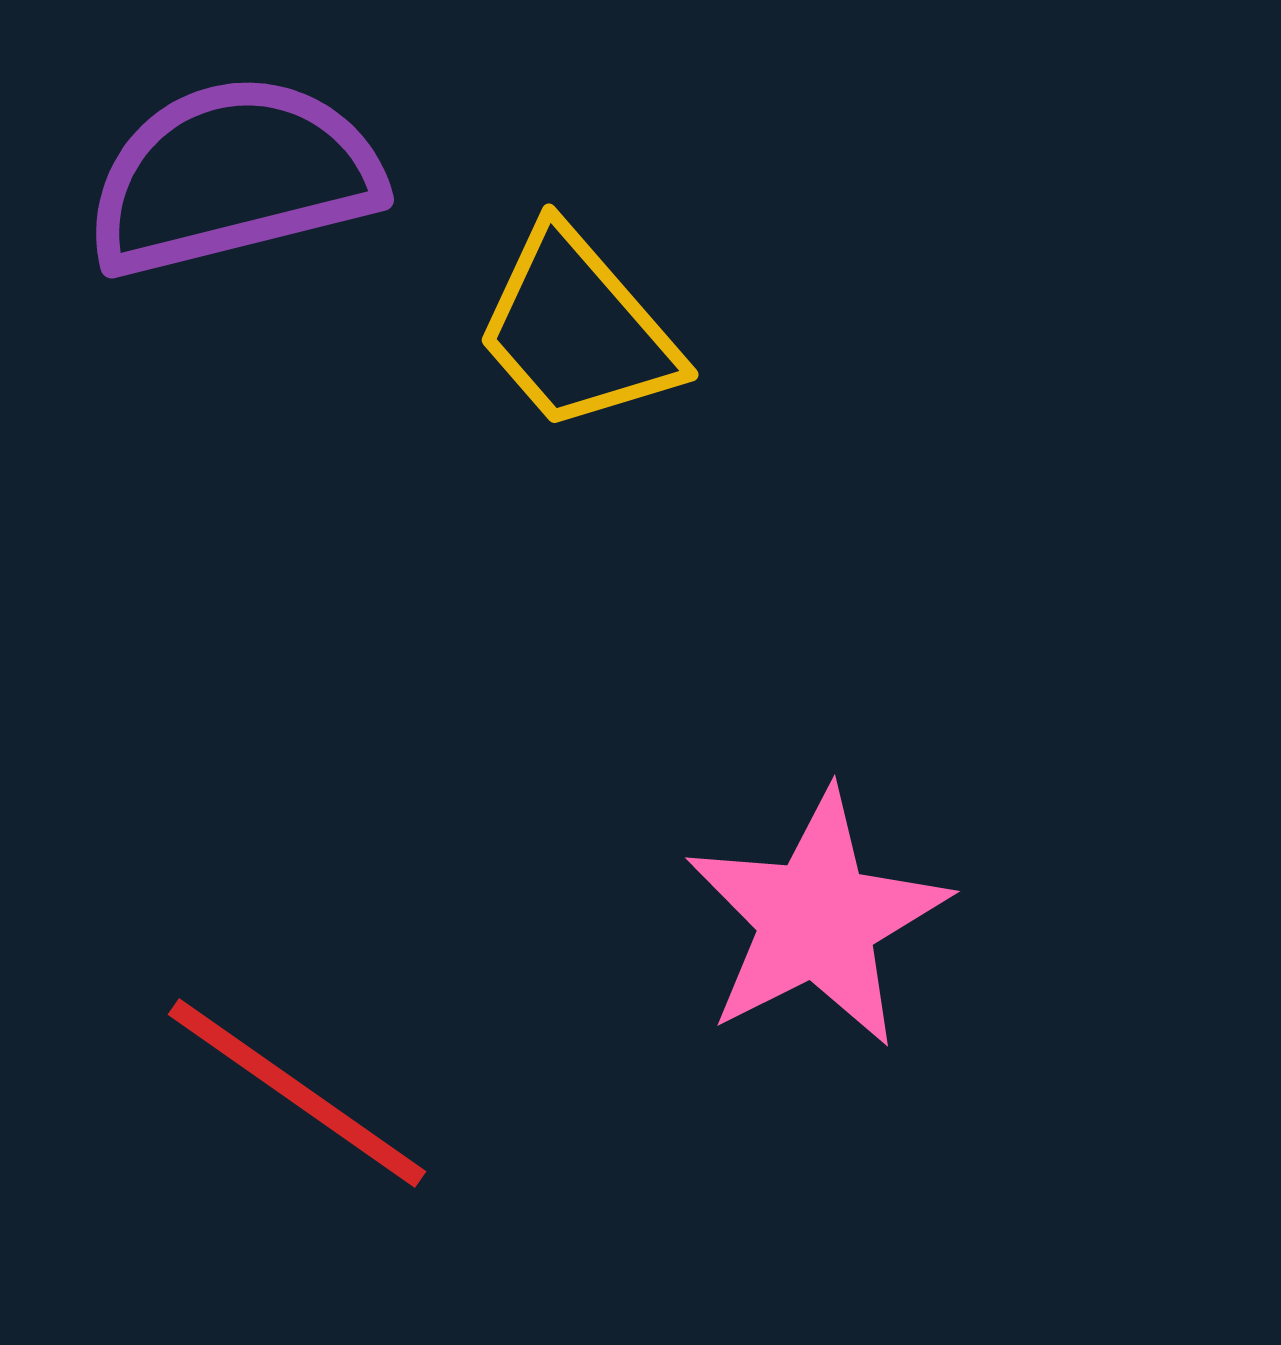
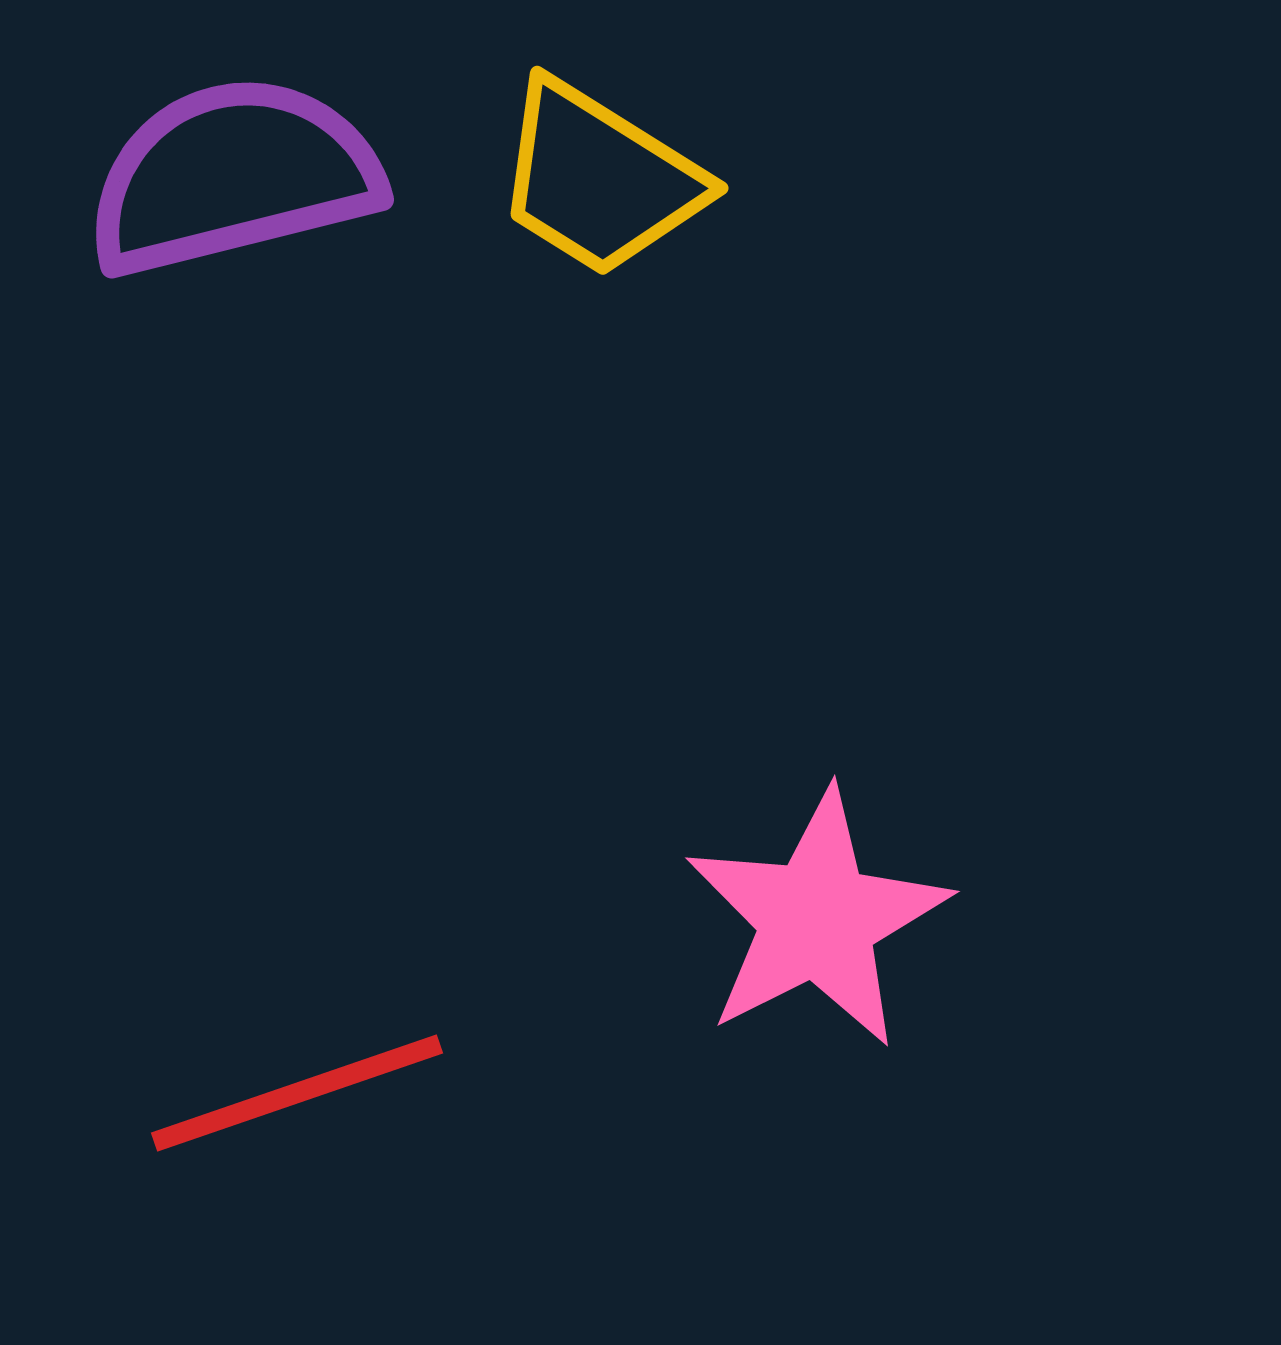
yellow trapezoid: moved 22 px right, 151 px up; rotated 17 degrees counterclockwise
red line: rotated 54 degrees counterclockwise
